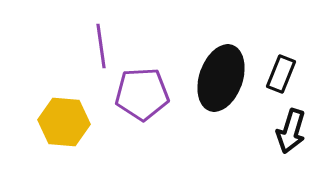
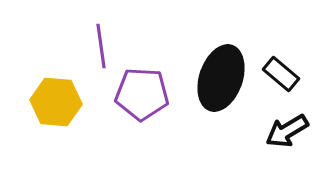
black rectangle: rotated 72 degrees counterclockwise
purple pentagon: rotated 6 degrees clockwise
yellow hexagon: moved 8 px left, 20 px up
black arrow: moved 4 px left; rotated 42 degrees clockwise
